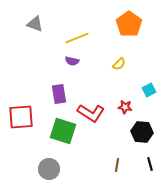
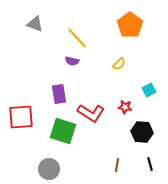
orange pentagon: moved 1 px right, 1 px down
yellow line: rotated 70 degrees clockwise
